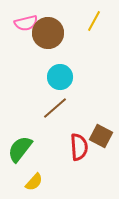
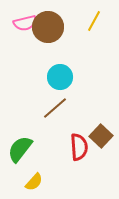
pink semicircle: moved 1 px left
brown circle: moved 6 px up
brown square: rotated 15 degrees clockwise
